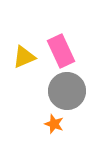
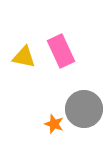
yellow triangle: rotated 35 degrees clockwise
gray circle: moved 17 px right, 18 px down
